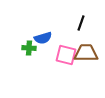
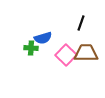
green cross: moved 2 px right
pink square: rotated 30 degrees clockwise
